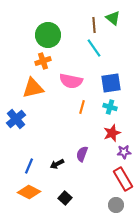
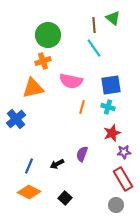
blue square: moved 2 px down
cyan cross: moved 2 px left
